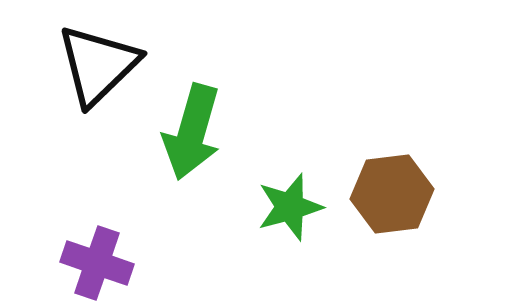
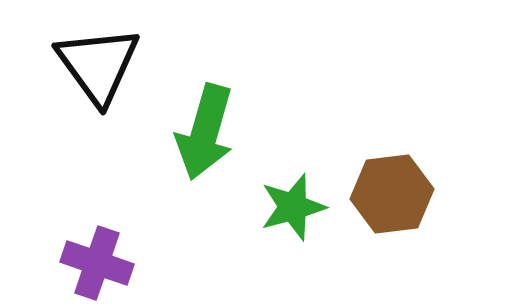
black triangle: rotated 22 degrees counterclockwise
green arrow: moved 13 px right
green star: moved 3 px right
